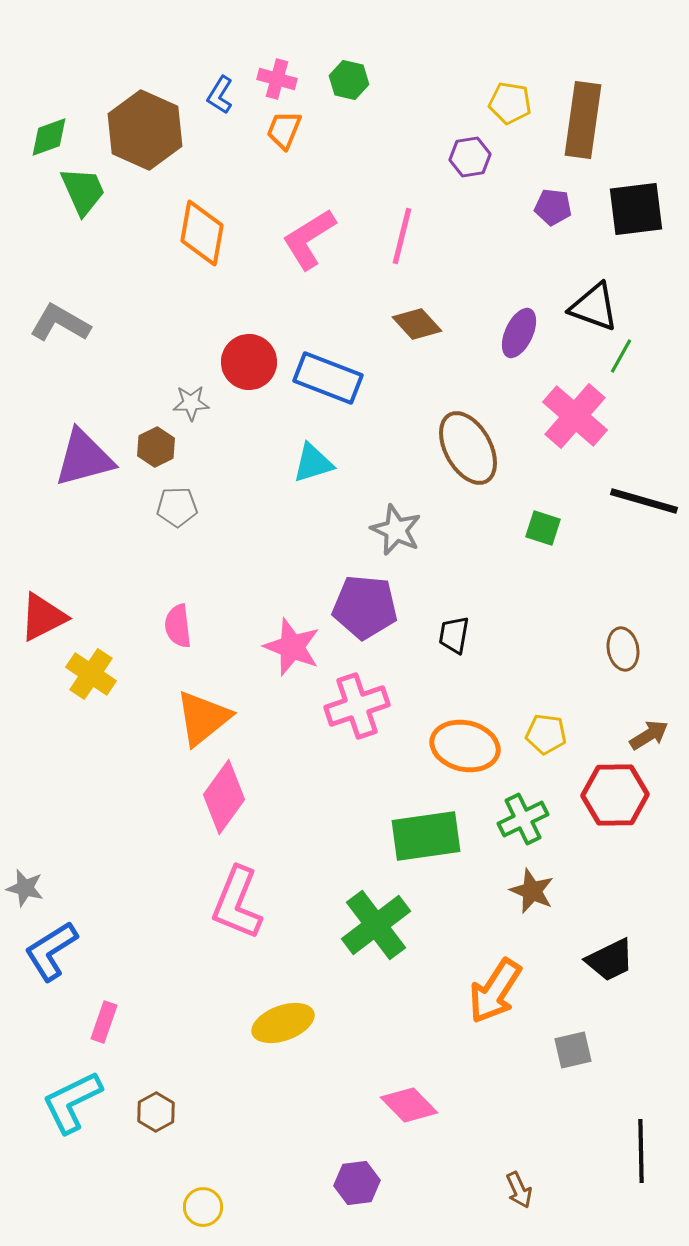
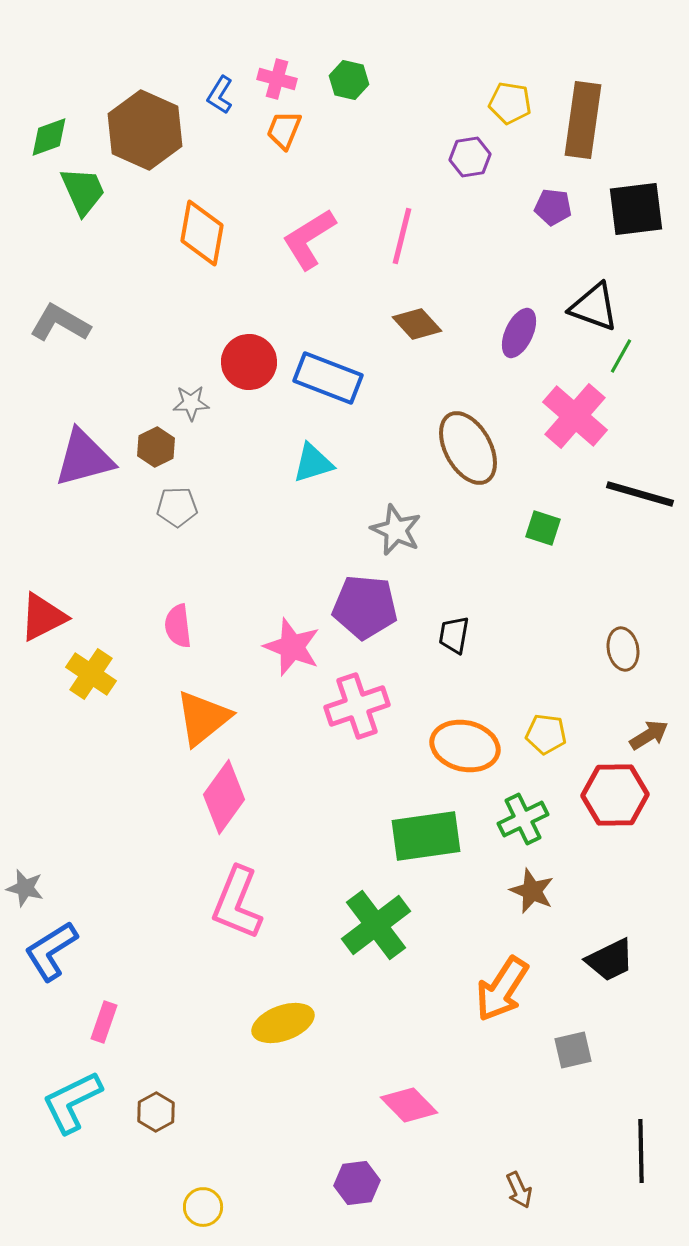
black line at (644, 501): moved 4 px left, 7 px up
orange arrow at (495, 991): moved 7 px right, 2 px up
